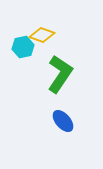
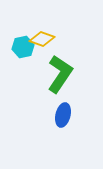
yellow diamond: moved 4 px down
blue ellipse: moved 6 px up; rotated 55 degrees clockwise
